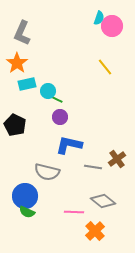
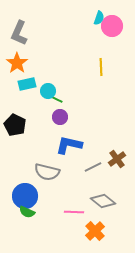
gray L-shape: moved 3 px left
yellow line: moved 4 px left; rotated 36 degrees clockwise
gray line: rotated 36 degrees counterclockwise
